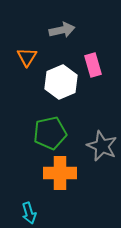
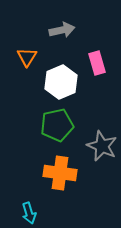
pink rectangle: moved 4 px right, 2 px up
green pentagon: moved 7 px right, 8 px up
orange cross: rotated 8 degrees clockwise
